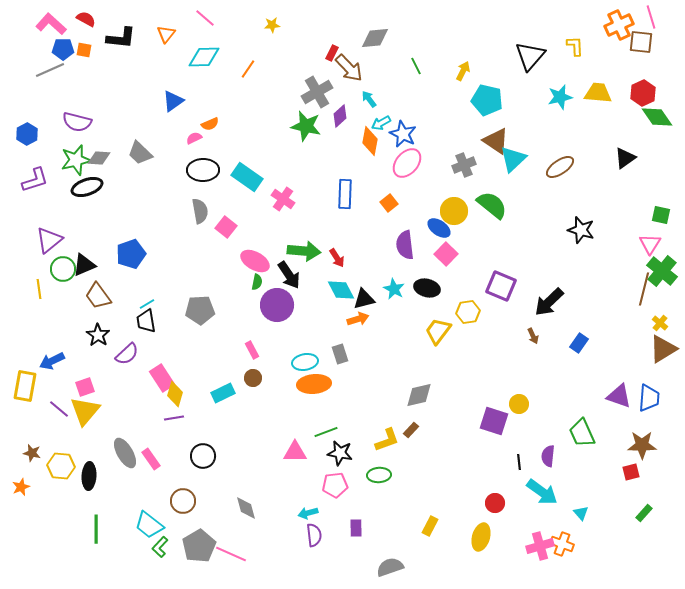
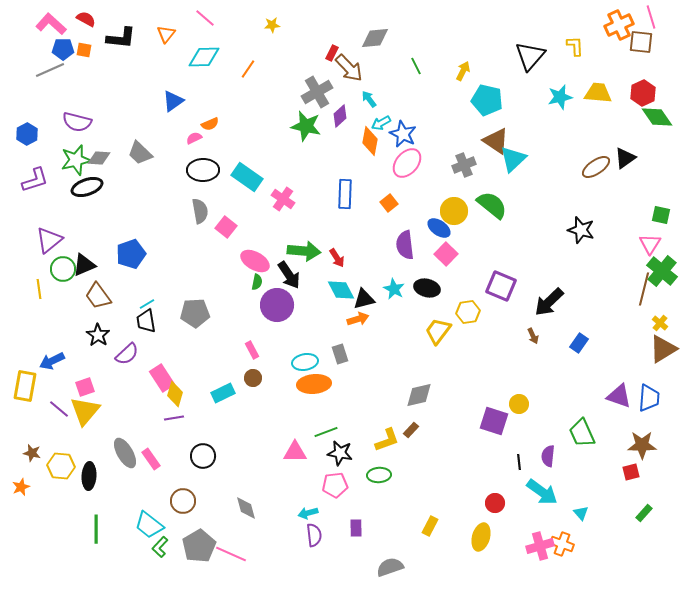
brown ellipse at (560, 167): moved 36 px right
gray pentagon at (200, 310): moved 5 px left, 3 px down
